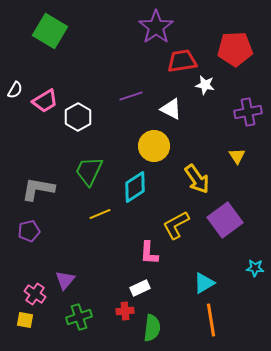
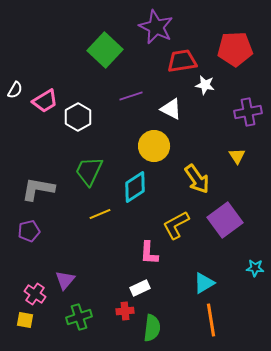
purple star: rotated 12 degrees counterclockwise
green square: moved 55 px right, 19 px down; rotated 12 degrees clockwise
